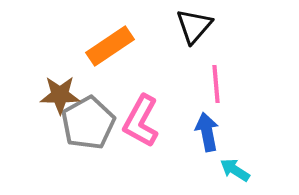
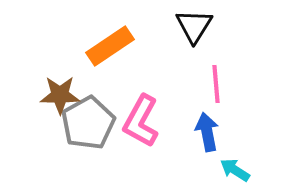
black triangle: rotated 9 degrees counterclockwise
